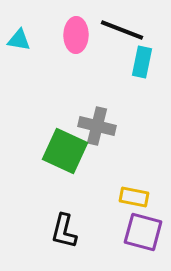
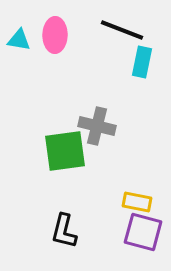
pink ellipse: moved 21 px left
green square: rotated 33 degrees counterclockwise
yellow rectangle: moved 3 px right, 5 px down
